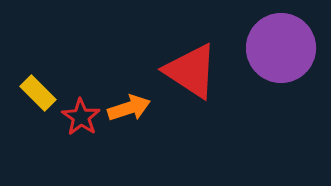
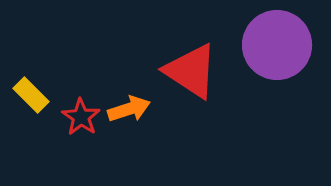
purple circle: moved 4 px left, 3 px up
yellow rectangle: moved 7 px left, 2 px down
orange arrow: moved 1 px down
